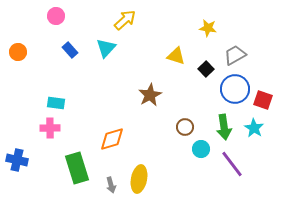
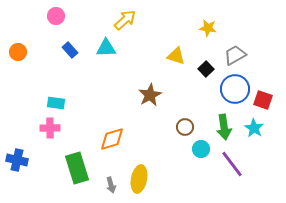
cyan triangle: rotated 45 degrees clockwise
